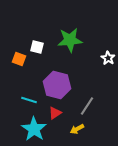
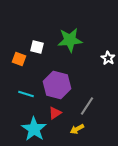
cyan line: moved 3 px left, 6 px up
